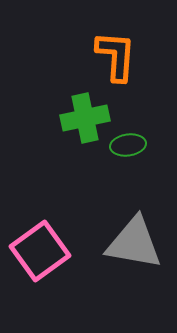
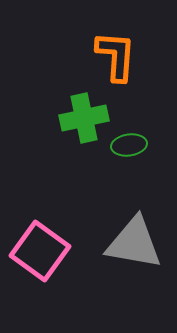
green cross: moved 1 px left
green ellipse: moved 1 px right
pink square: rotated 18 degrees counterclockwise
